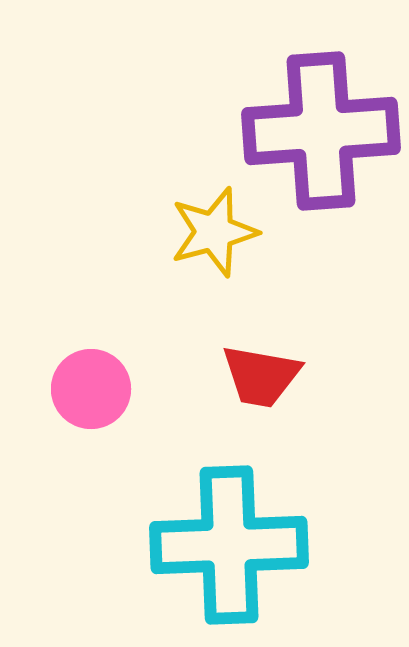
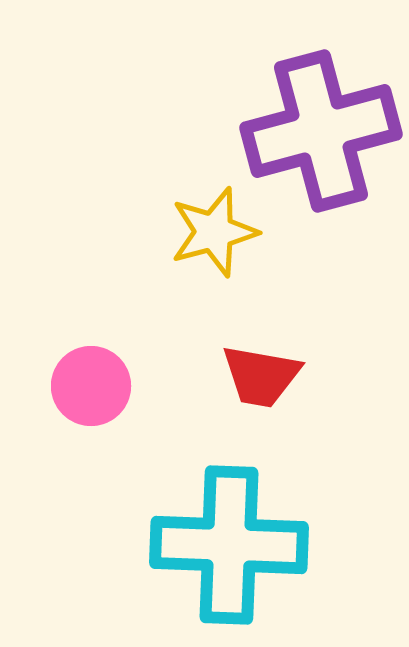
purple cross: rotated 11 degrees counterclockwise
pink circle: moved 3 px up
cyan cross: rotated 4 degrees clockwise
